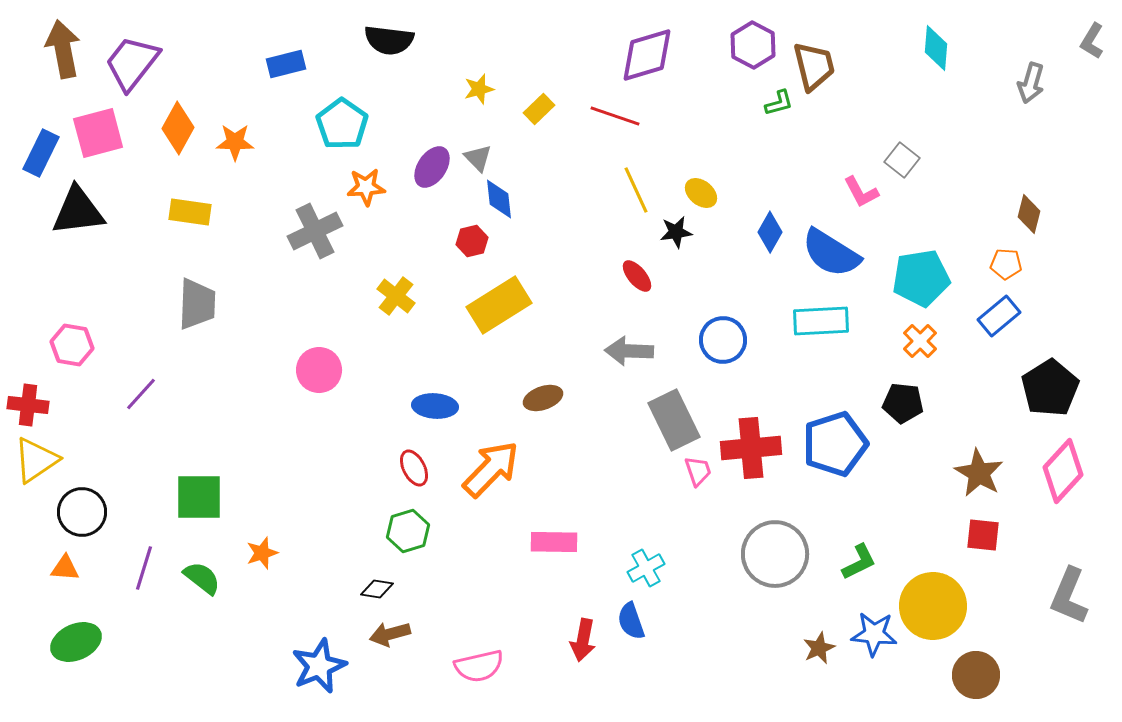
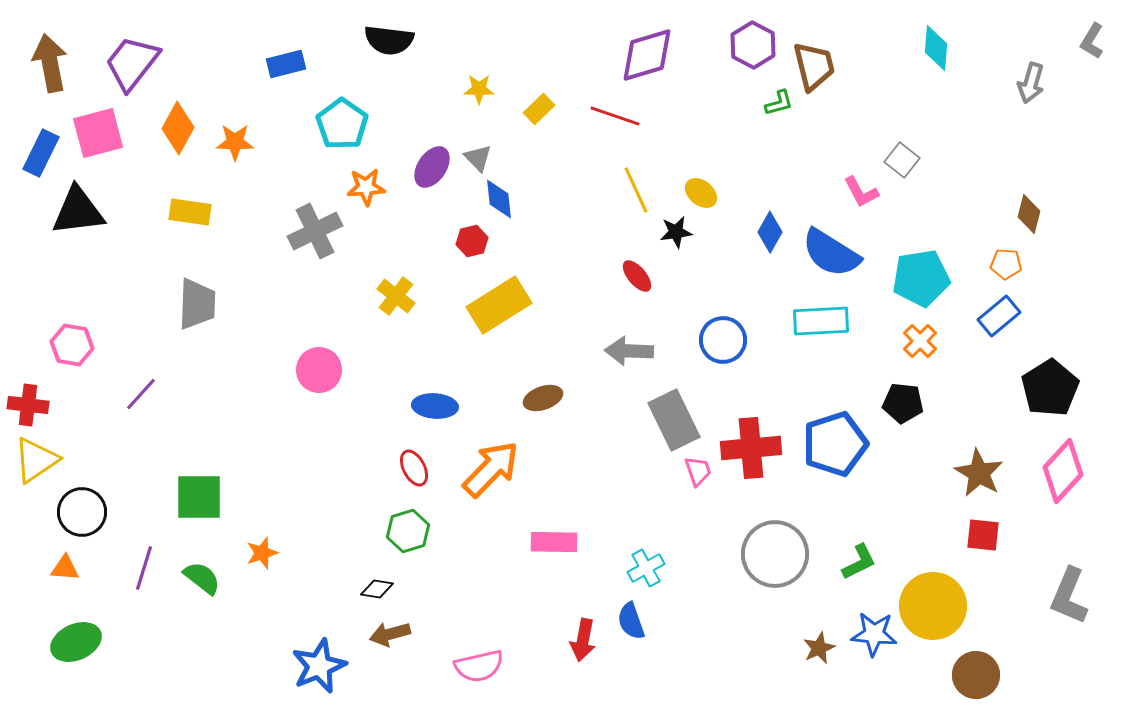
brown arrow at (63, 49): moved 13 px left, 14 px down
yellow star at (479, 89): rotated 16 degrees clockwise
